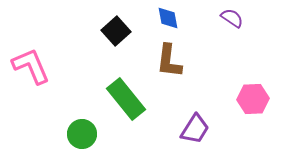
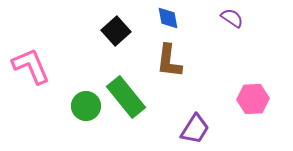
green rectangle: moved 2 px up
green circle: moved 4 px right, 28 px up
